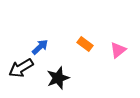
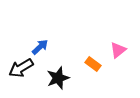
orange rectangle: moved 8 px right, 20 px down
